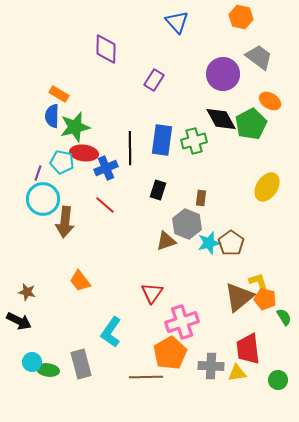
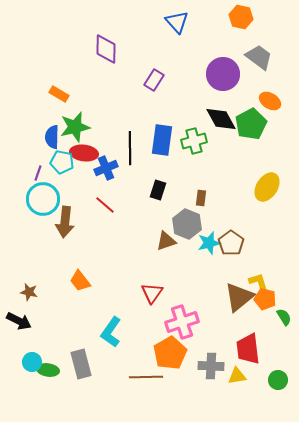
blue semicircle at (52, 116): moved 21 px down
brown star at (27, 292): moved 2 px right
yellow triangle at (237, 373): moved 3 px down
